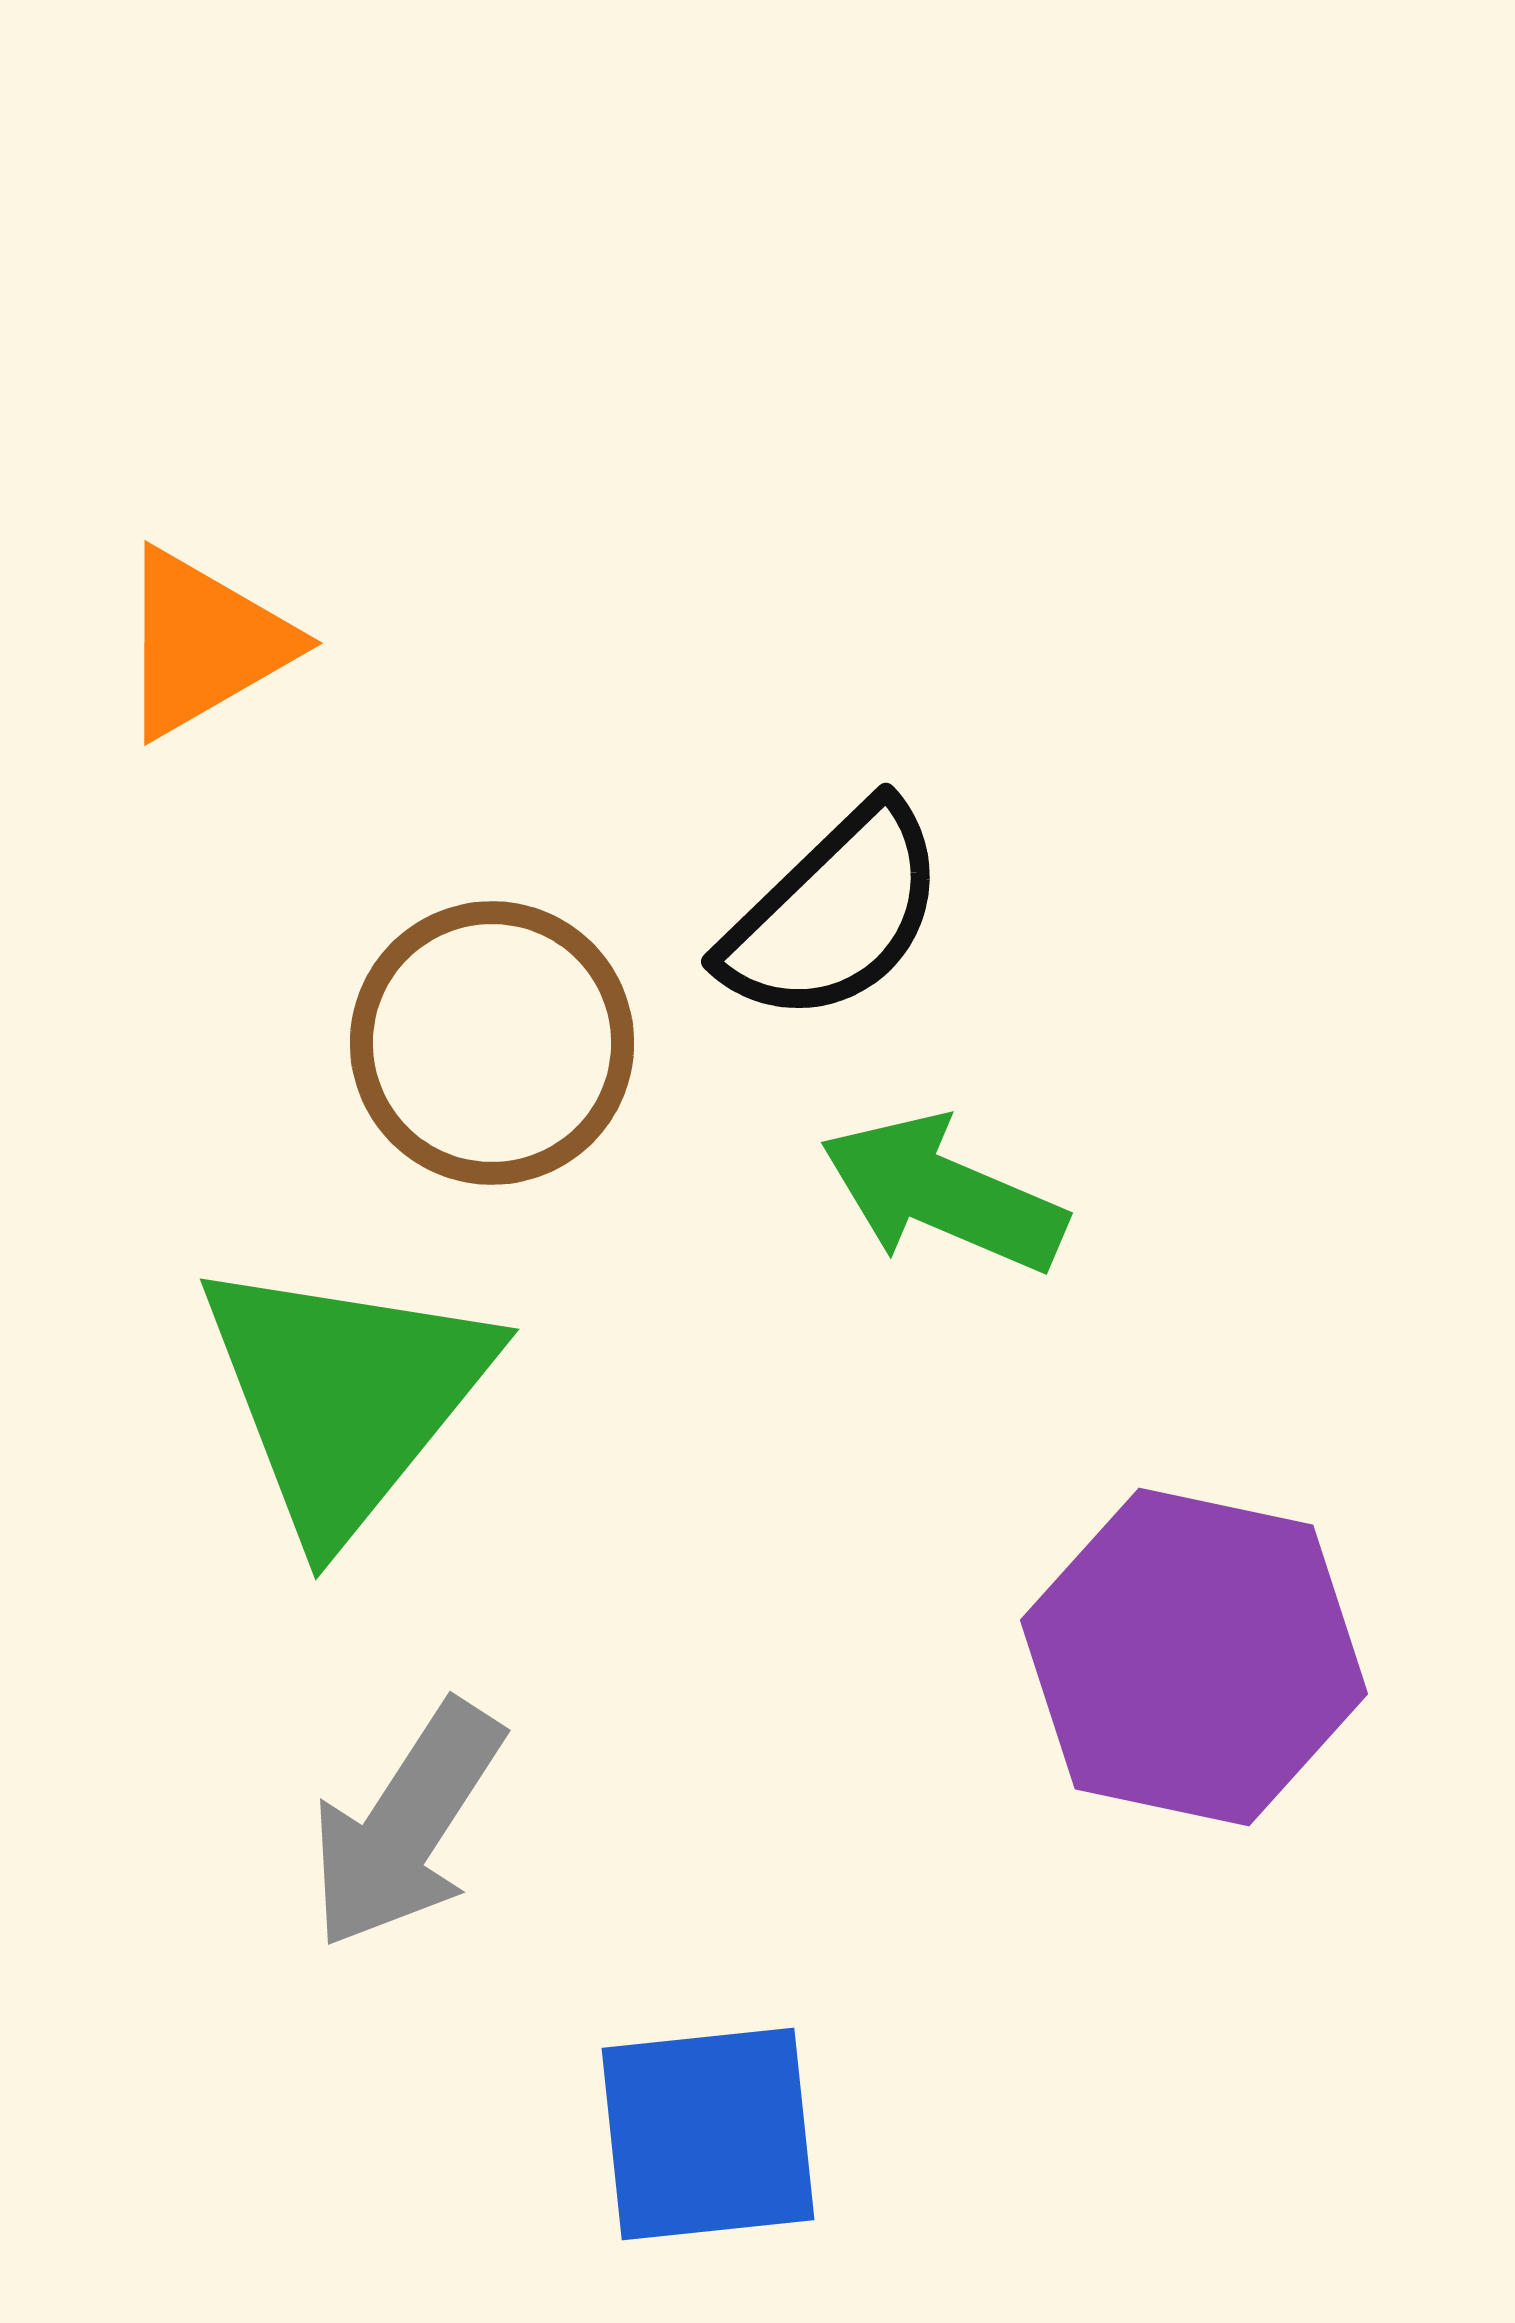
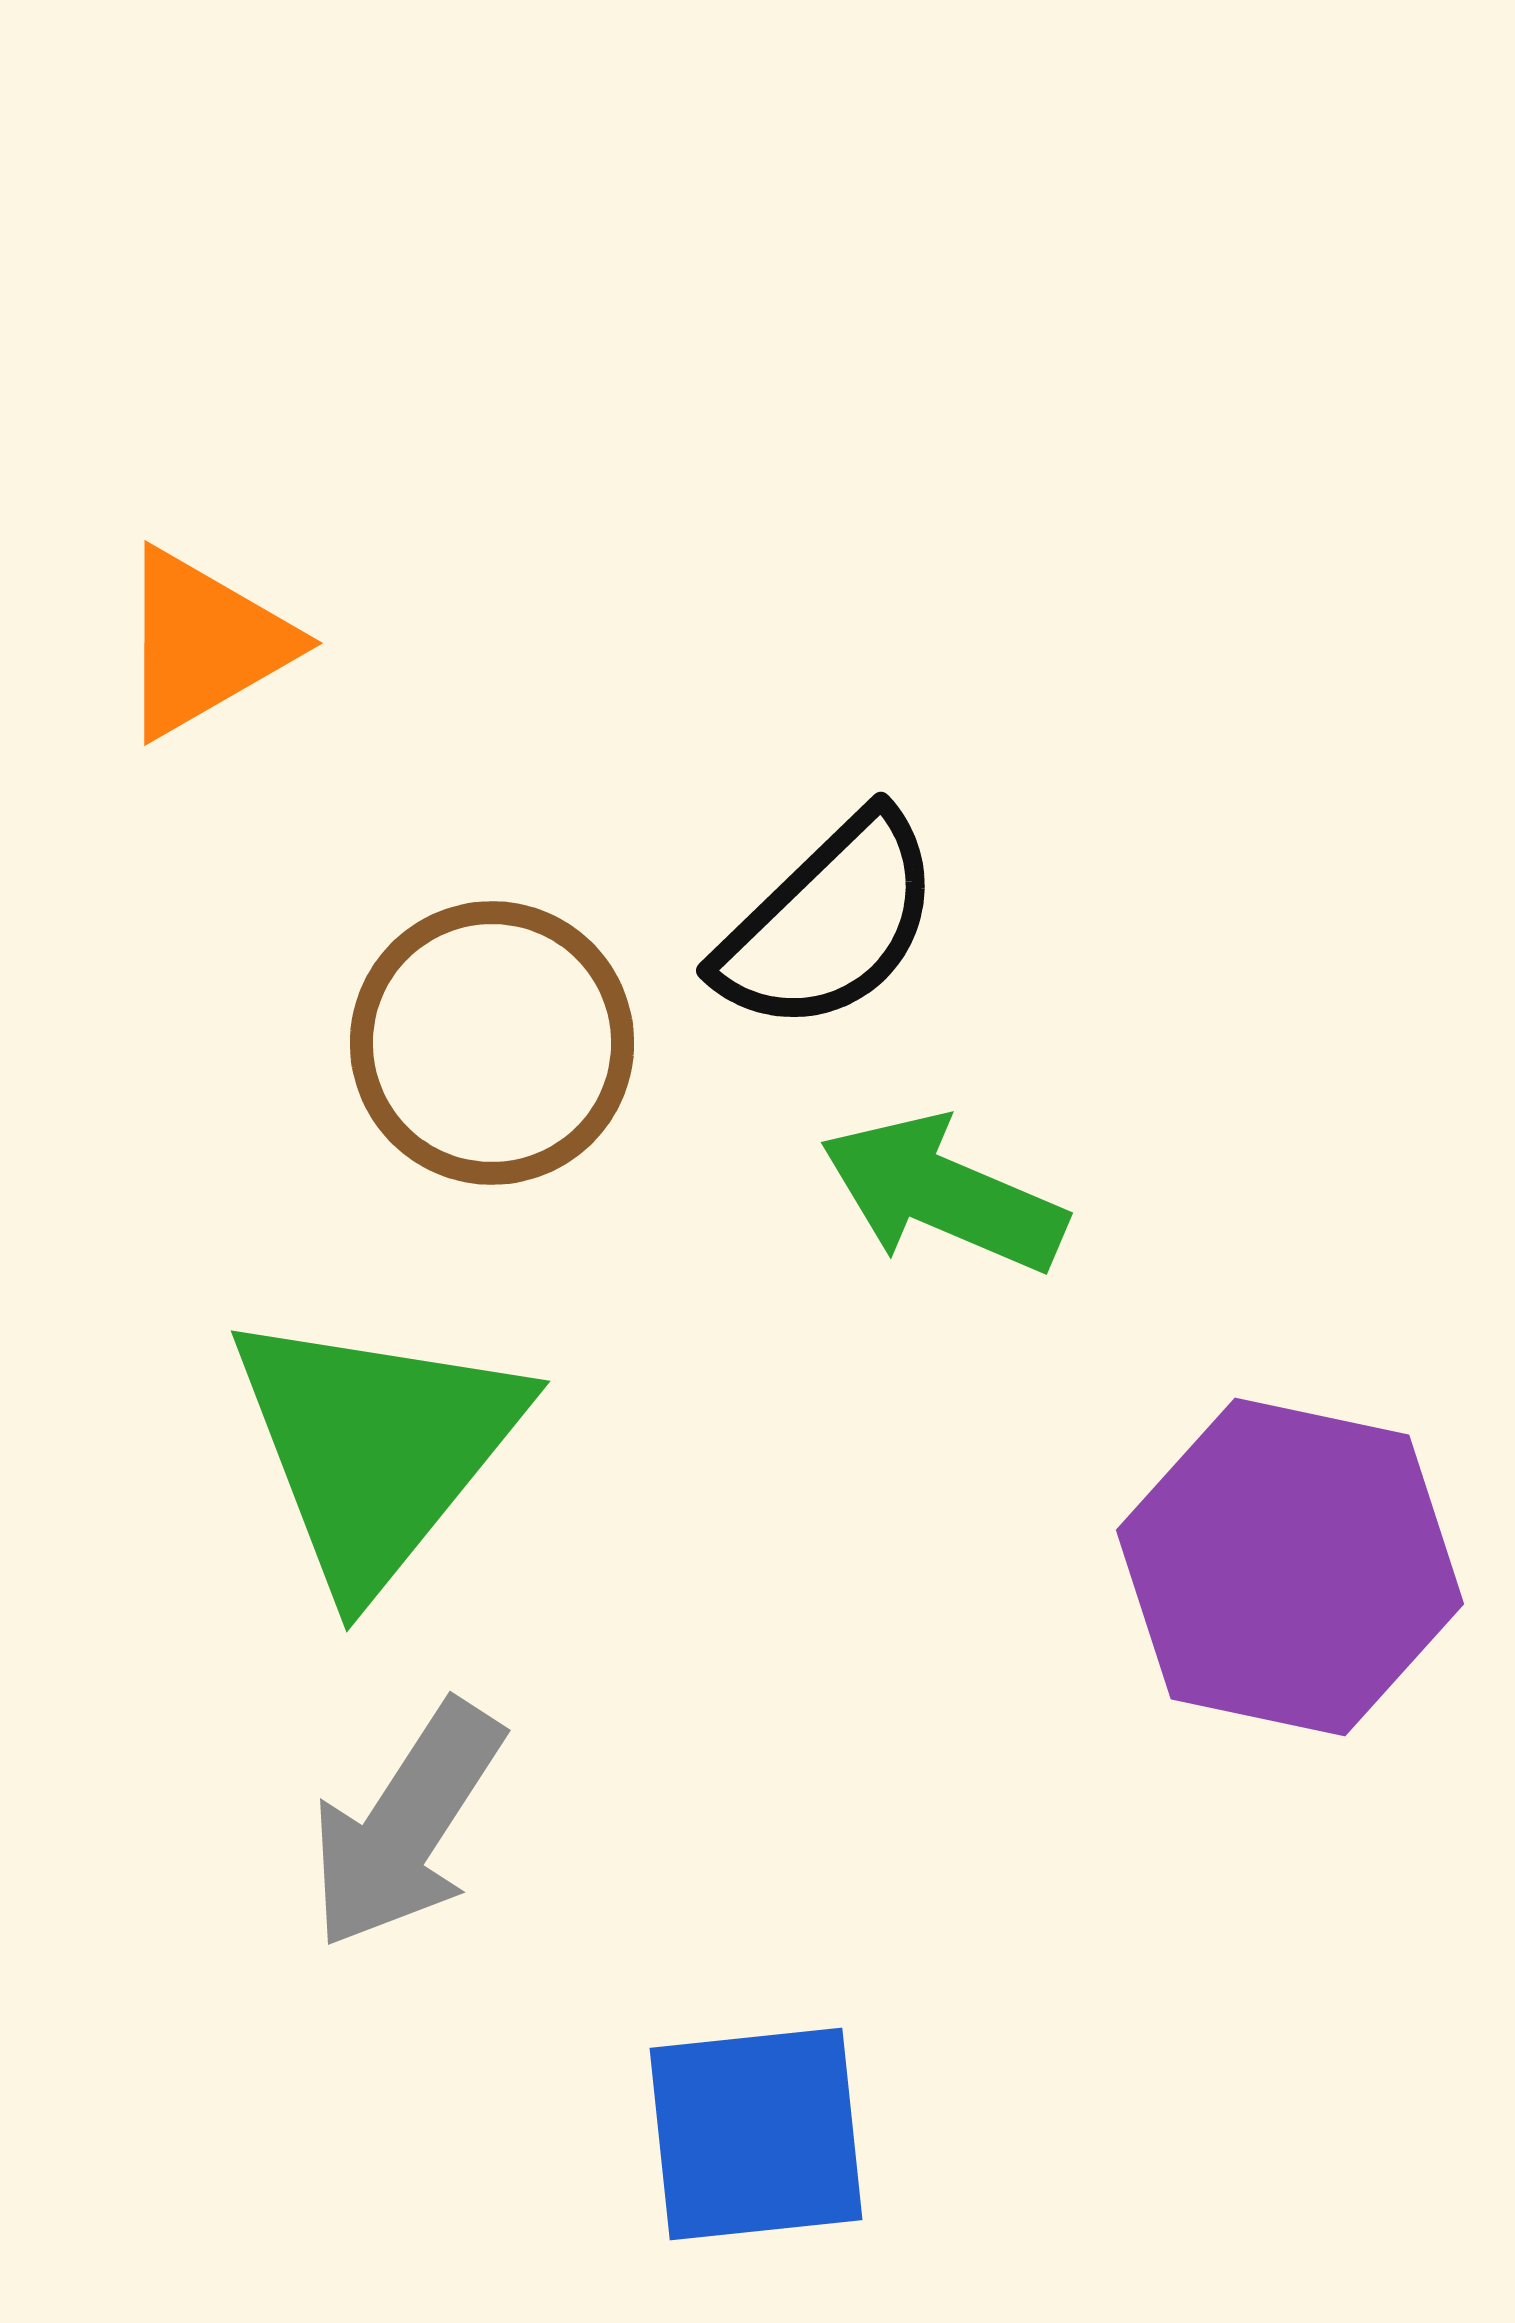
black semicircle: moved 5 px left, 9 px down
green triangle: moved 31 px right, 52 px down
purple hexagon: moved 96 px right, 90 px up
blue square: moved 48 px right
